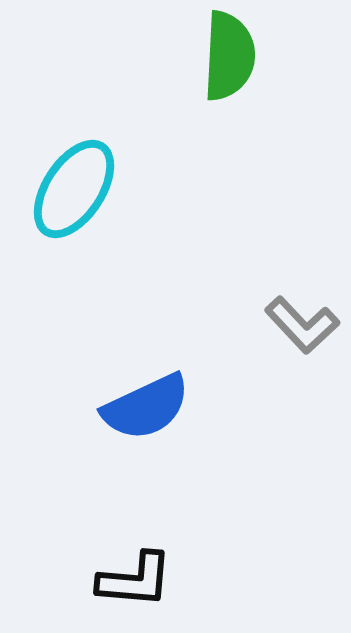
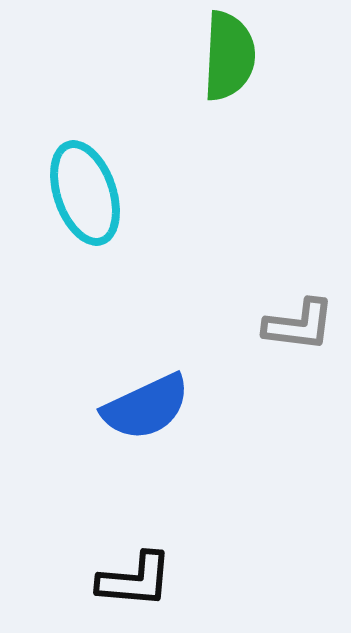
cyan ellipse: moved 11 px right, 4 px down; rotated 52 degrees counterclockwise
gray L-shape: moved 3 px left; rotated 40 degrees counterclockwise
